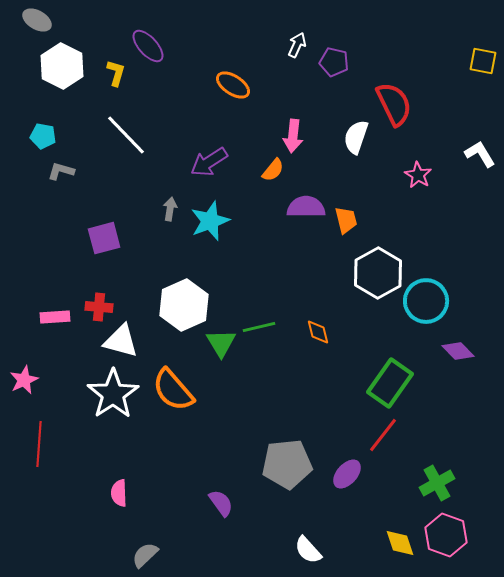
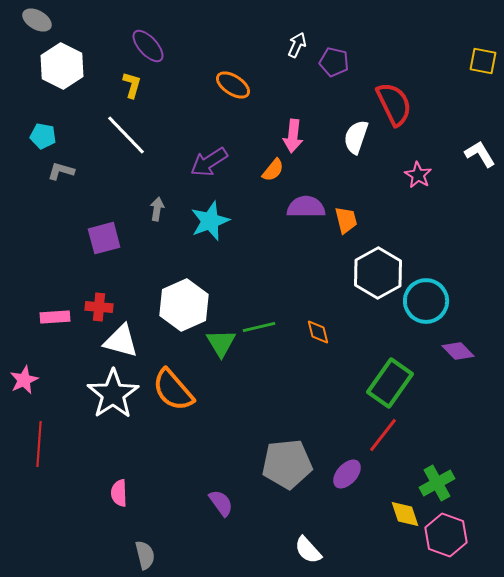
yellow L-shape at (116, 73): moved 16 px right, 12 px down
gray arrow at (170, 209): moved 13 px left
yellow diamond at (400, 543): moved 5 px right, 29 px up
gray semicircle at (145, 555): rotated 120 degrees clockwise
